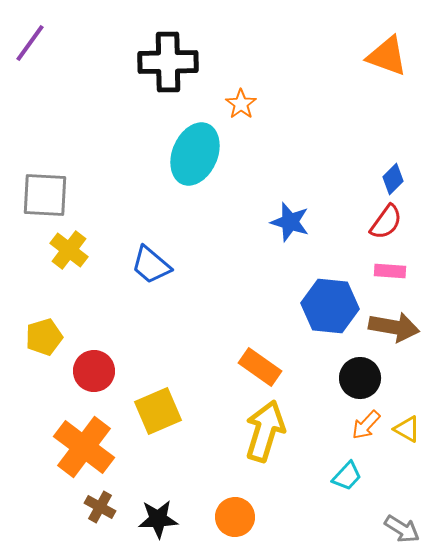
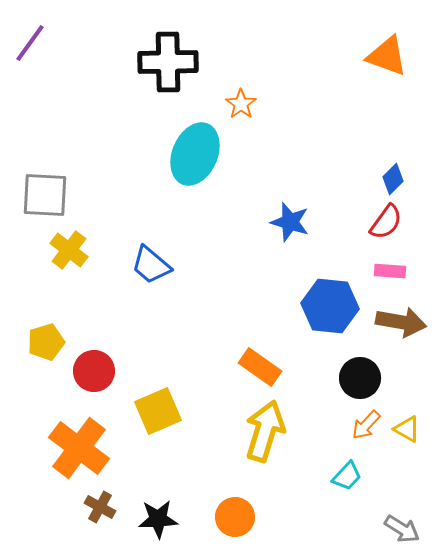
brown arrow: moved 7 px right, 5 px up
yellow pentagon: moved 2 px right, 5 px down
orange cross: moved 5 px left, 1 px down
